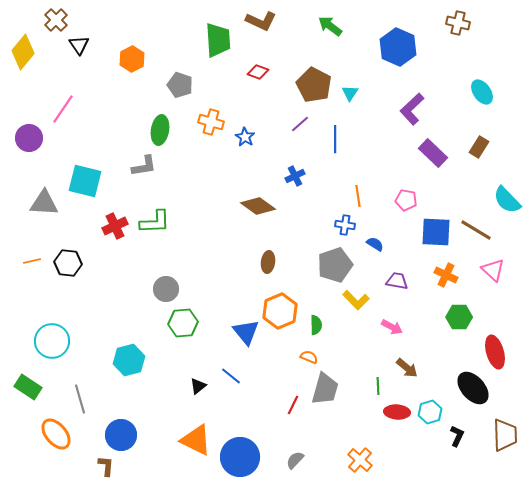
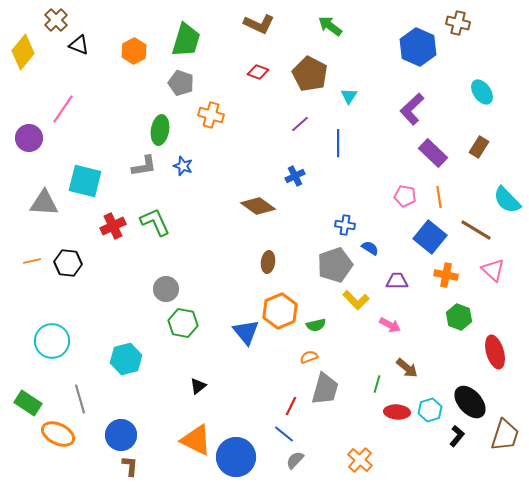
brown L-shape at (261, 21): moved 2 px left, 3 px down
green trapezoid at (218, 40): moved 32 px left; rotated 21 degrees clockwise
black triangle at (79, 45): rotated 35 degrees counterclockwise
blue hexagon at (398, 47): moved 20 px right
orange hexagon at (132, 59): moved 2 px right, 8 px up
gray pentagon at (180, 85): moved 1 px right, 2 px up
brown pentagon at (314, 85): moved 4 px left, 11 px up
cyan triangle at (350, 93): moved 1 px left, 3 px down
orange cross at (211, 122): moved 7 px up
blue star at (245, 137): moved 62 px left, 29 px down; rotated 12 degrees counterclockwise
blue line at (335, 139): moved 3 px right, 4 px down
orange line at (358, 196): moved 81 px right, 1 px down
pink pentagon at (406, 200): moved 1 px left, 4 px up
green L-shape at (155, 222): rotated 112 degrees counterclockwise
red cross at (115, 226): moved 2 px left
blue square at (436, 232): moved 6 px left, 5 px down; rotated 36 degrees clockwise
blue semicircle at (375, 244): moved 5 px left, 4 px down
orange cross at (446, 275): rotated 15 degrees counterclockwise
purple trapezoid at (397, 281): rotated 10 degrees counterclockwise
green hexagon at (459, 317): rotated 20 degrees clockwise
green hexagon at (183, 323): rotated 16 degrees clockwise
green semicircle at (316, 325): rotated 78 degrees clockwise
pink arrow at (392, 327): moved 2 px left, 2 px up
orange semicircle at (309, 357): rotated 42 degrees counterclockwise
cyan hexagon at (129, 360): moved 3 px left, 1 px up
blue line at (231, 376): moved 53 px right, 58 px down
green line at (378, 386): moved 1 px left, 2 px up; rotated 18 degrees clockwise
green rectangle at (28, 387): moved 16 px down
black ellipse at (473, 388): moved 3 px left, 14 px down
red line at (293, 405): moved 2 px left, 1 px down
cyan hexagon at (430, 412): moved 2 px up
orange ellipse at (56, 434): moved 2 px right; rotated 24 degrees counterclockwise
brown trapezoid at (505, 435): rotated 20 degrees clockwise
black L-shape at (457, 436): rotated 15 degrees clockwise
blue circle at (240, 457): moved 4 px left
brown L-shape at (106, 466): moved 24 px right
